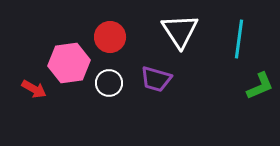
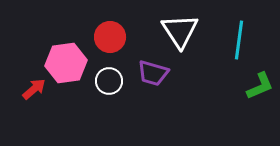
cyan line: moved 1 px down
pink hexagon: moved 3 px left
purple trapezoid: moved 3 px left, 6 px up
white circle: moved 2 px up
red arrow: rotated 70 degrees counterclockwise
